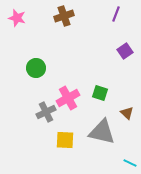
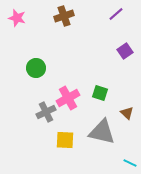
purple line: rotated 28 degrees clockwise
